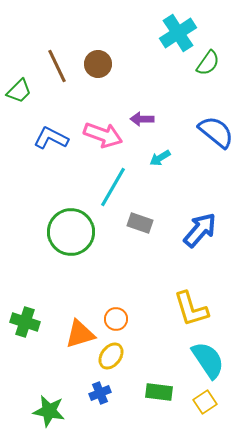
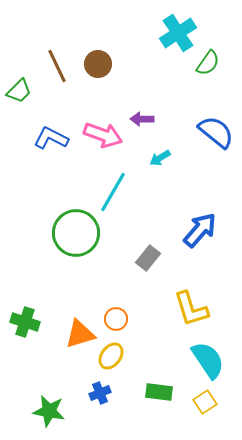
cyan line: moved 5 px down
gray rectangle: moved 8 px right, 35 px down; rotated 70 degrees counterclockwise
green circle: moved 5 px right, 1 px down
